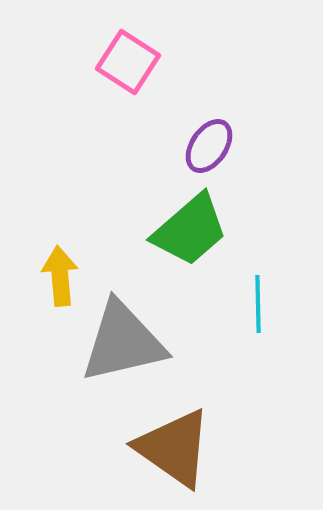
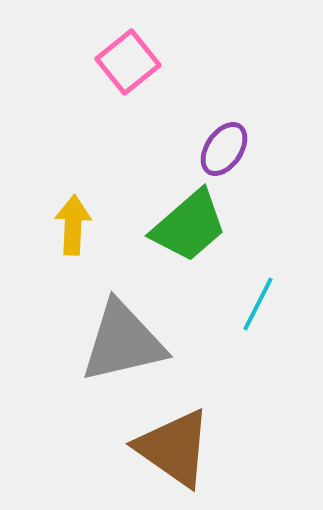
pink square: rotated 18 degrees clockwise
purple ellipse: moved 15 px right, 3 px down
green trapezoid: moved 1 px left, 4 px up
yellow arrow: moved 13 px right, 51 px up; rotated 8 degrees clockwise
cyan line: rotated 28 degrees clockwise
